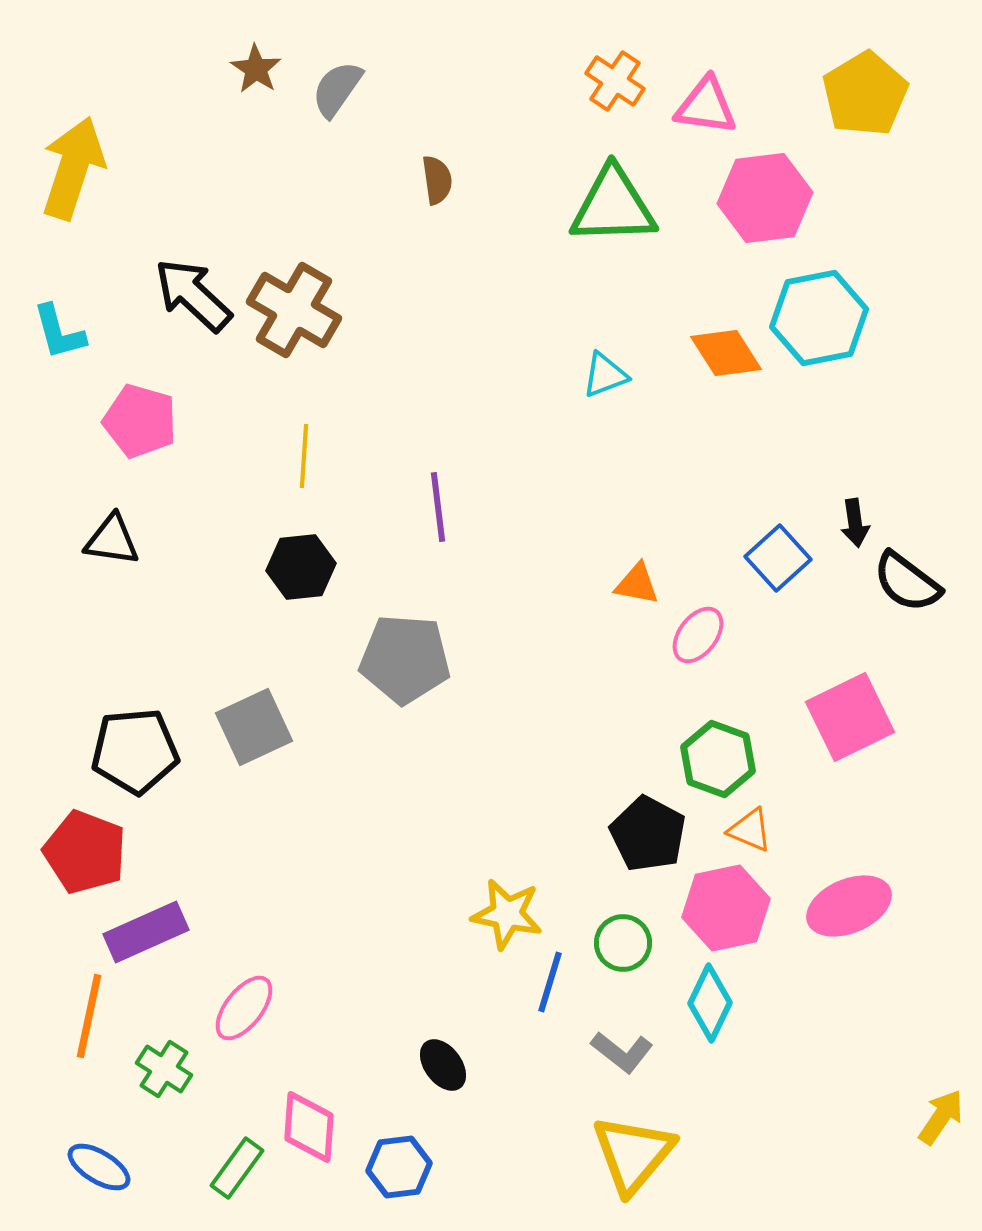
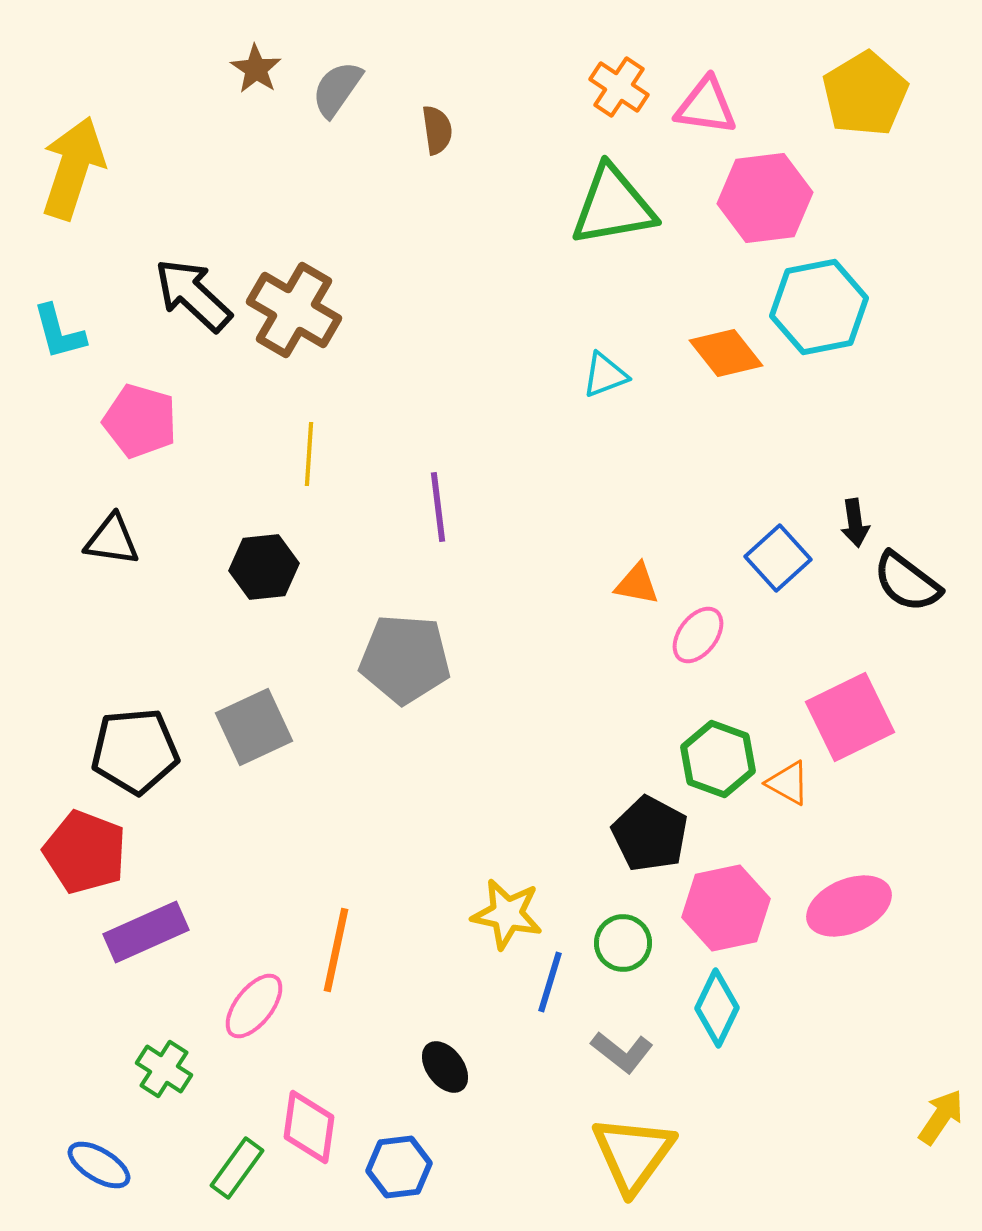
orange cross at (615, 81): moved 4 px right, 6 px down
brown semicircle at (437, 180): moved 50 px up
green triangle at (613, 206): rotated 8 degrees counterclockwise
cyan hexagon at (819, 318): moved 11 px up
orange diamond at (726, 353): rotated 6 degrees counterclockwise
yellow line at (304, 456): moved 5 px right, 2 px up
black hexagon at (301, 567): moved 37 px left
orange triangle at (750, 830): moved 38 px right, 47 px up; rotated 6 degrees clockwise
black pentagon at (648, 834): moved 2 px right
cyan diamond at (710, 1003): moved 7 px right, 5 px down
pink ellipse at (244, 1008): moved 10 px right, 2 px up
orange line at (89, 1016): moved 247 px right, 66 px up
black ellipse at (443, 1065): moved 2 px right, 2 px down
pink diamond at (309, 1127): rotated 4 degrees clockwise
yellow triangle at (633, 1154): rotated 4 degrees counterclockwise
blue ellipse at (99, 1167): moved 2 px up
